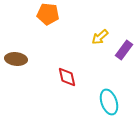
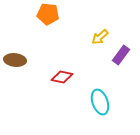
purple rectangle: moved 3 px left, 5 px down
brown ellipse: moved 1 px left, 1 px down
red diamond: moved 5 px left; rotated 65 degrees counterclockwise
cyan ellipse: moved 9 px left
